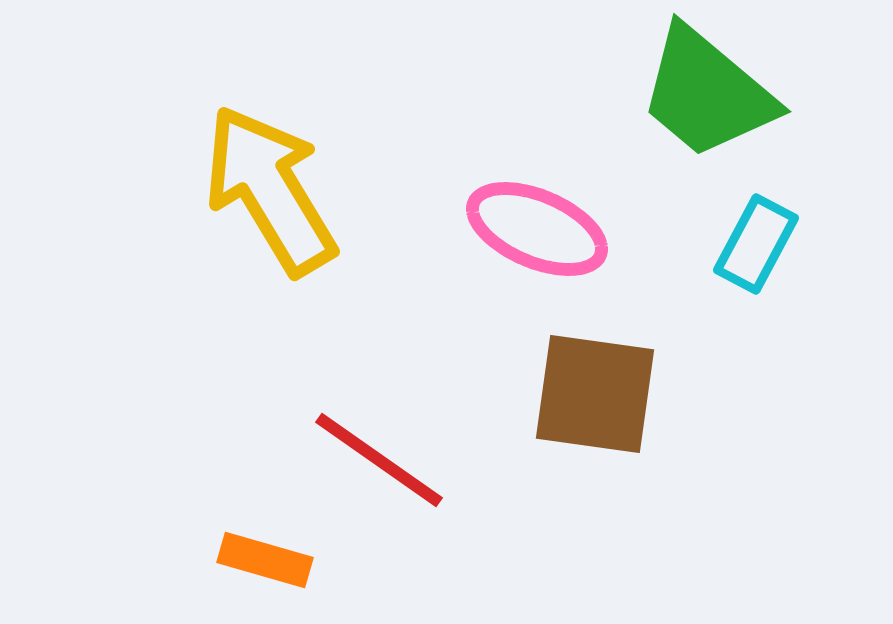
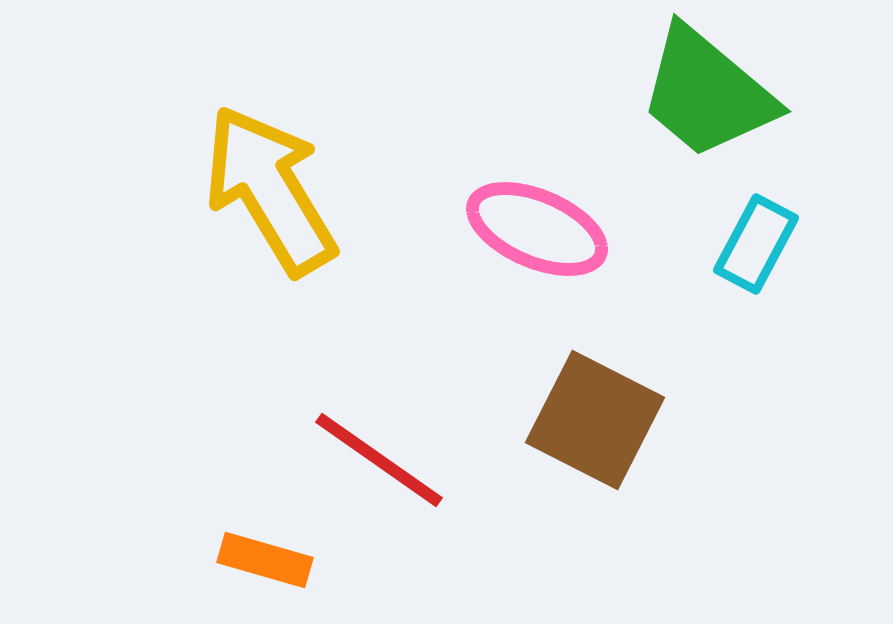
brown square: moved 26 px down; rotated 19 degrees clockwise
